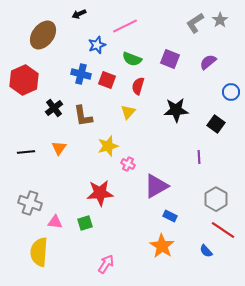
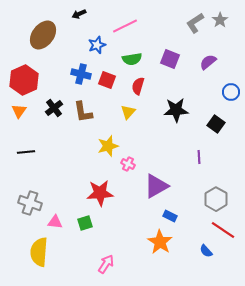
green semicircle: rotated 30 degrees counterclockwise
brown L-shape: moved 4 px up
orange triangle: moved 40 px left, 37 px up
orange star: moved 2 px left, 4 px up
